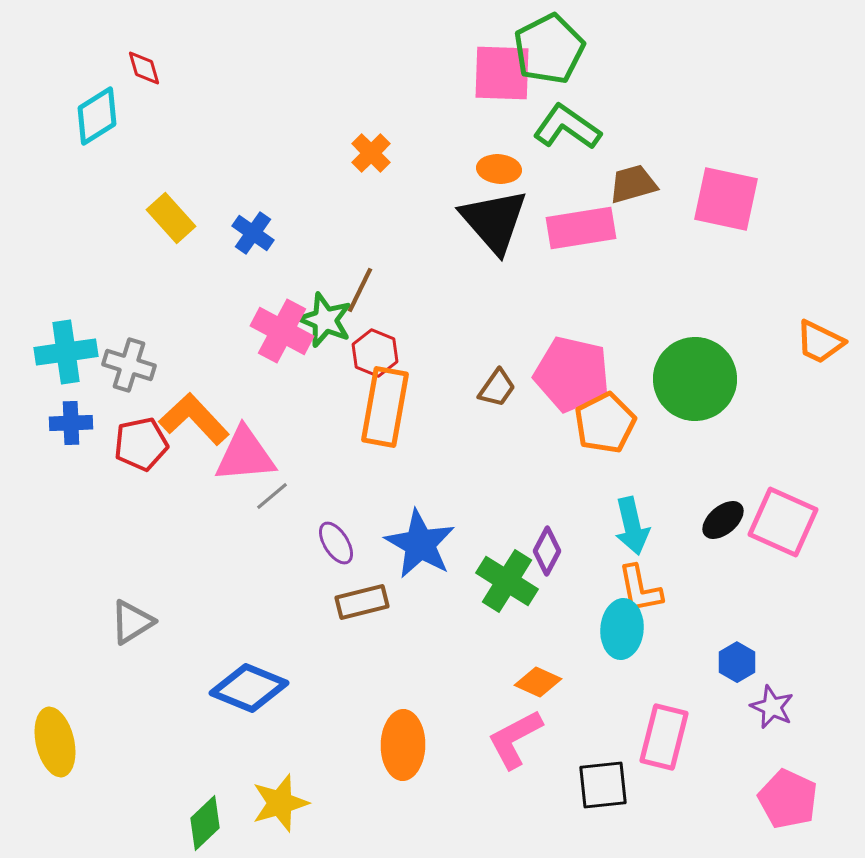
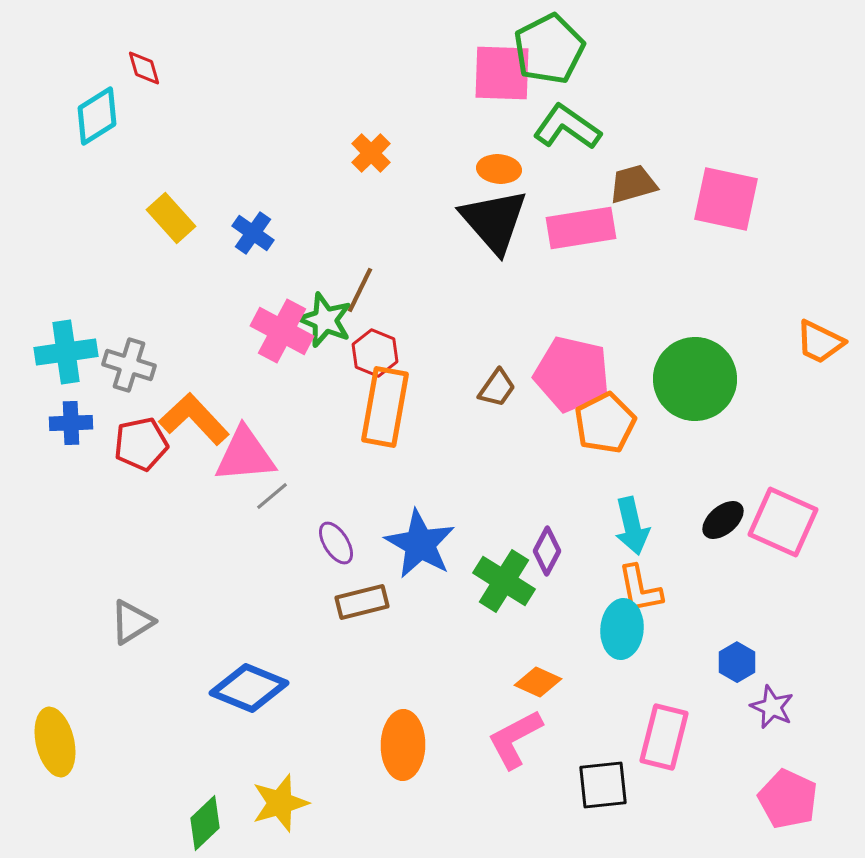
green cross at (507, 581): moved 3 px left
